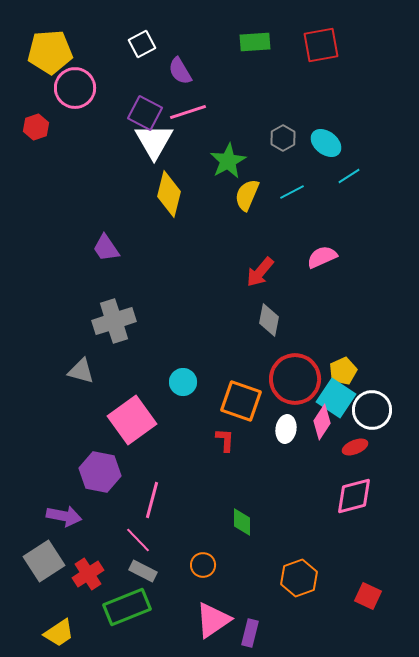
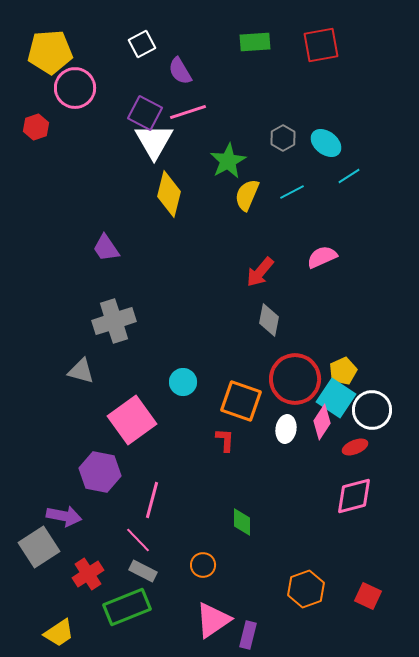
gray square at (44, 561): moved 5 px left, 14 px up
orange hexagon at (299, 578): moved 7 px right, 11 px down
purple rectangle at (250, 633): moved 2 px left, 2 px down
